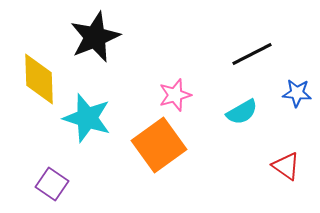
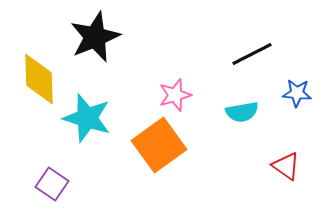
cyan semicircle: rotated 20 degrees clockwise
